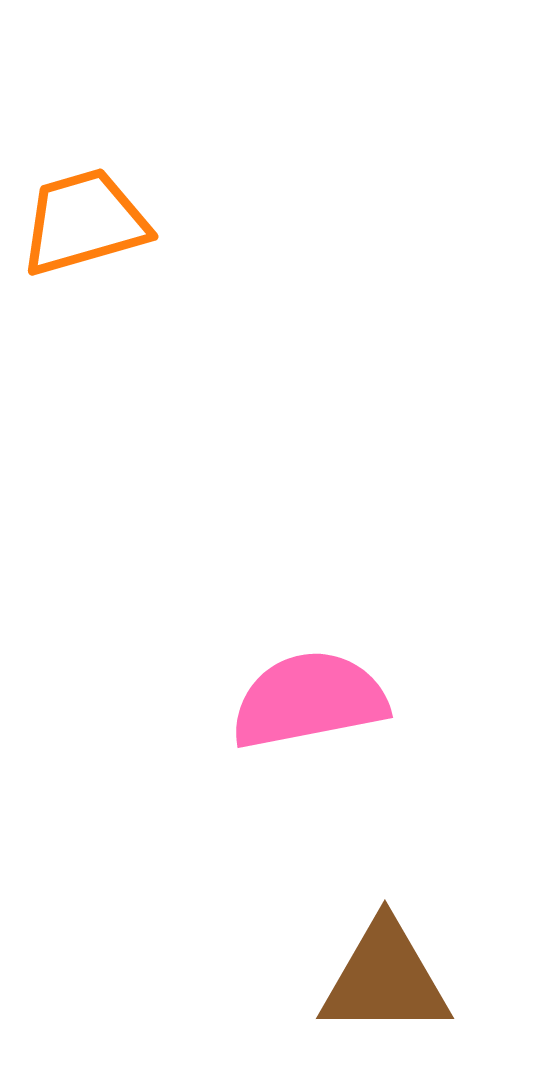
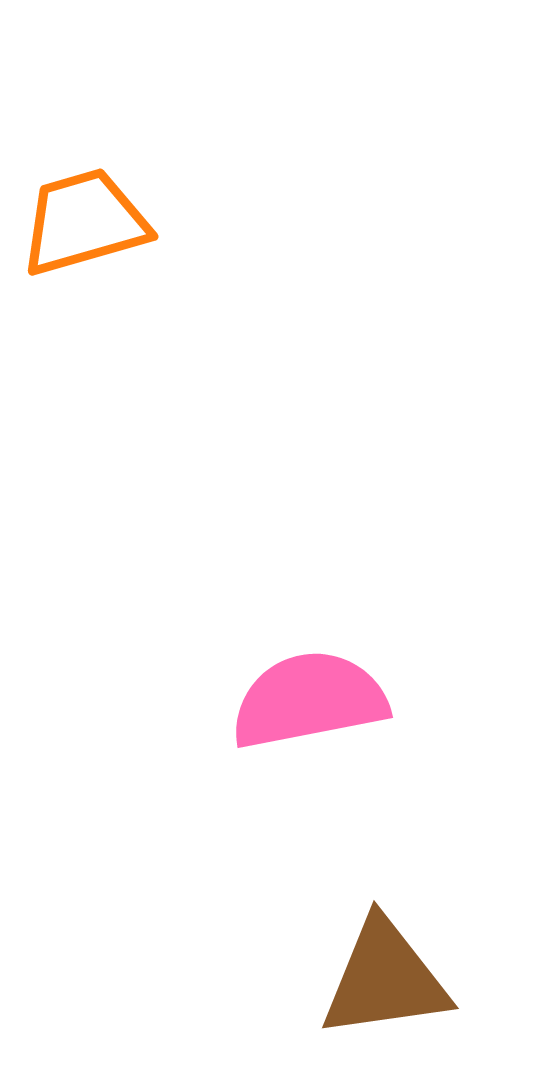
brown triangle: rotated 8 degrees counterclockwise
